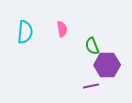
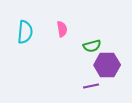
green semicircle: rotated 84 degrees counterclockwise
